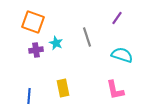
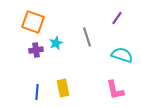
cyan star: rotated 24 degrees clockwise
blue line: moved 8 px right, 4 px up
